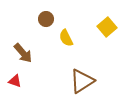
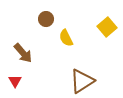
red triangle: rotated 40 degrees clockwise
